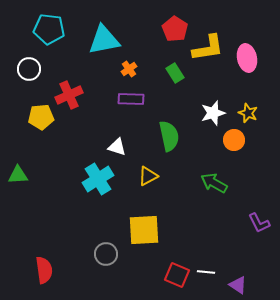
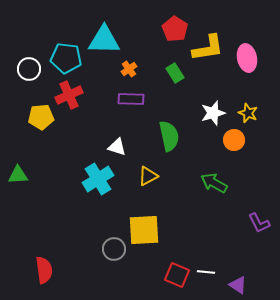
cyan pentagon: moved 17 px right, 29 px down
cyan triangle: rotated 12 degrees clockwise
gray circle: moved 8 px right, 5 px up
